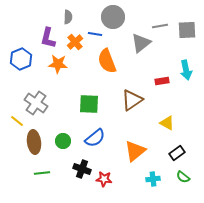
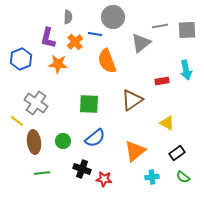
cyan cross: moved 1 px left, 2 px up
